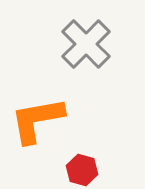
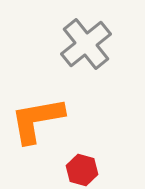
gray cross: rotated 6 degrees clockwise
